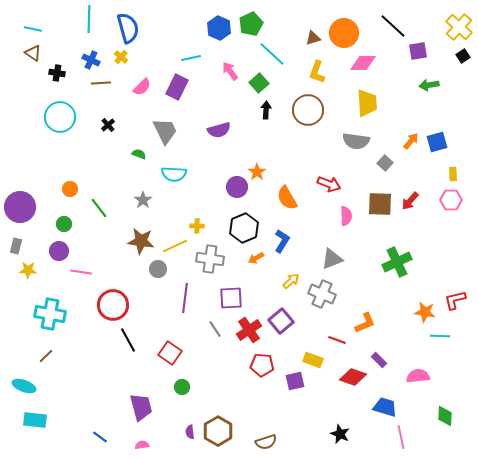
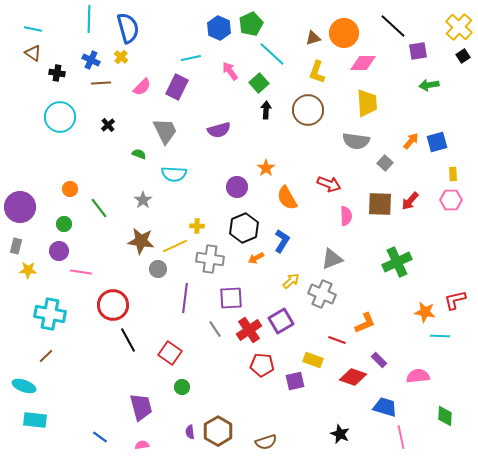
orange star at (257, 172): moved 9 px right, 4 px up
purple square at (281, 321): rotated 10 degrees clockwise
